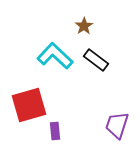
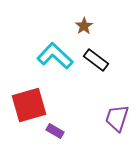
purple trapezoid: moved 7 px up
purple rectangle: rotated 54 degrees counterclockwise
